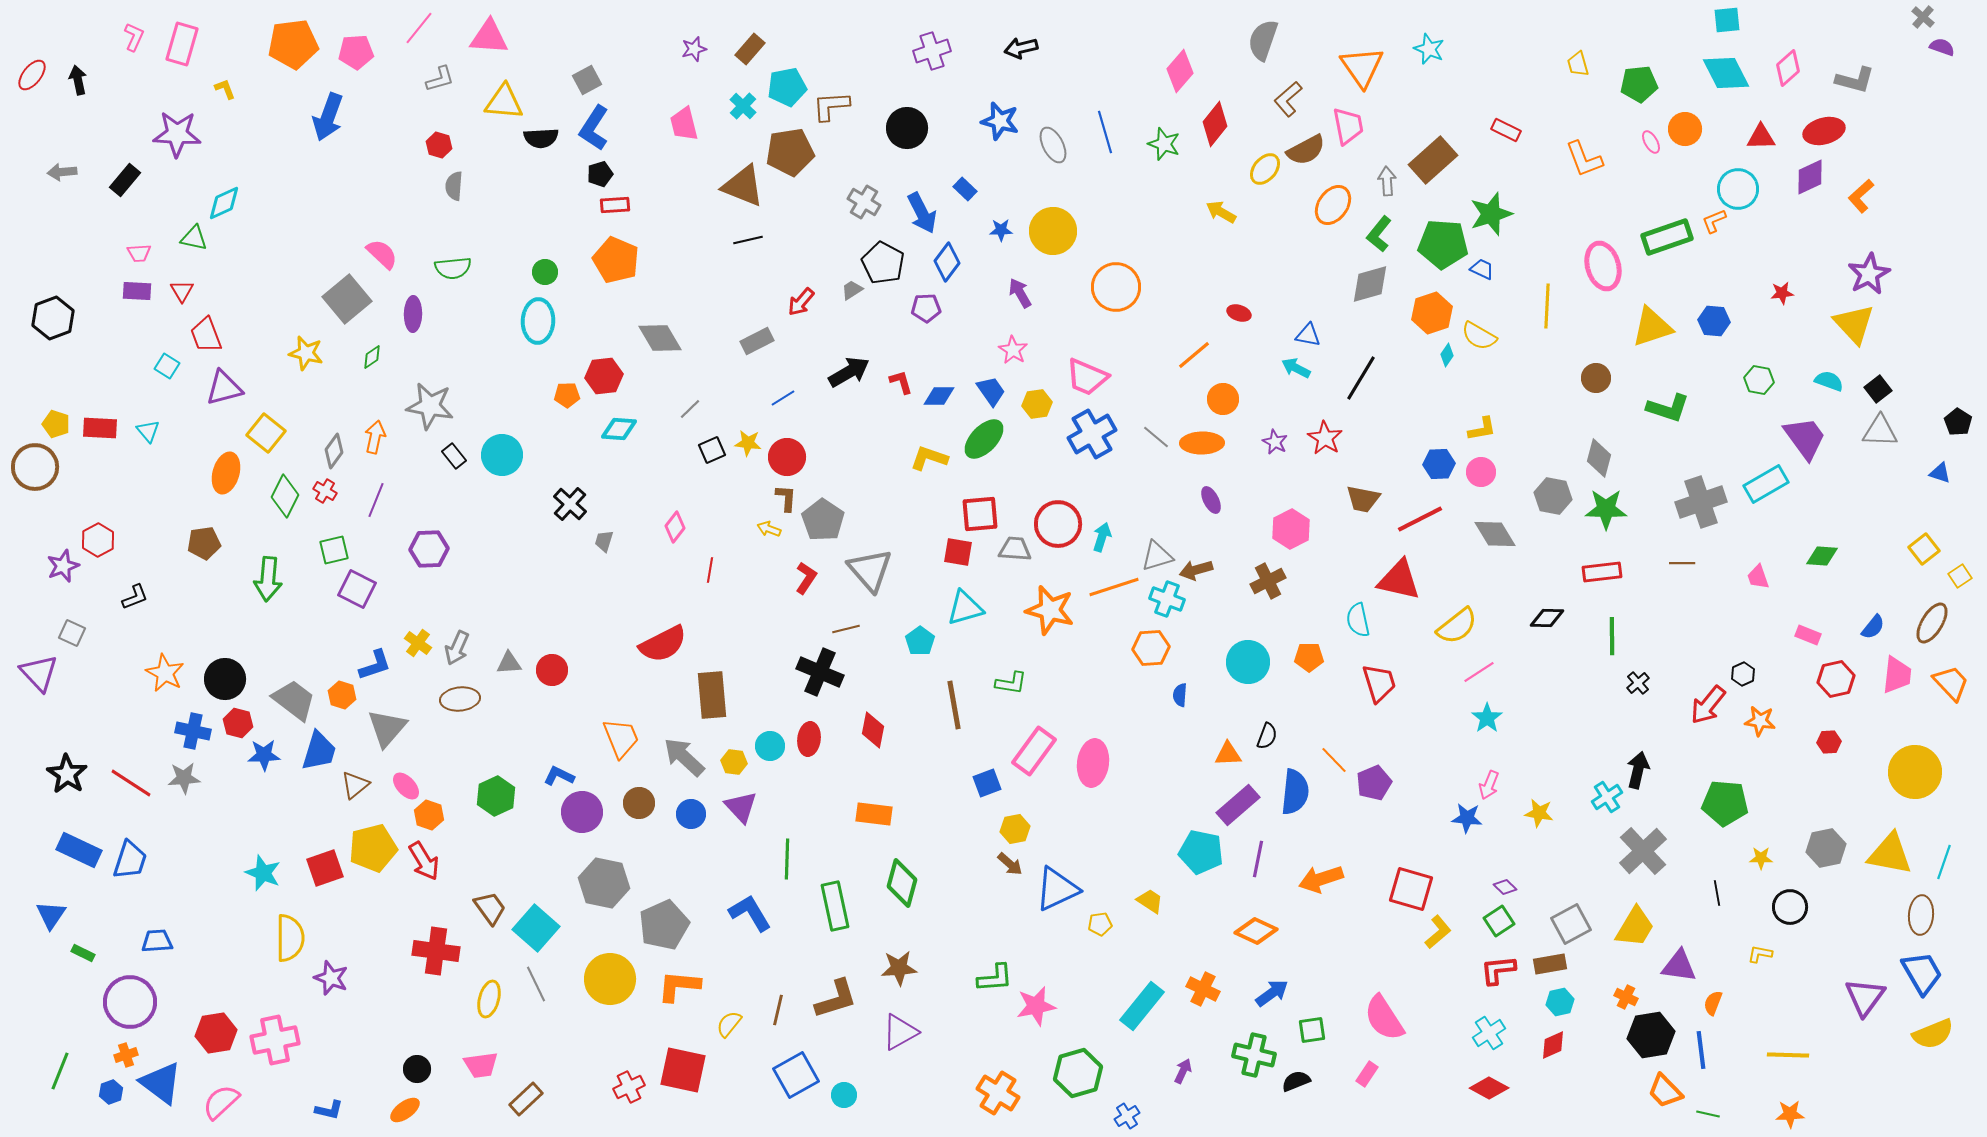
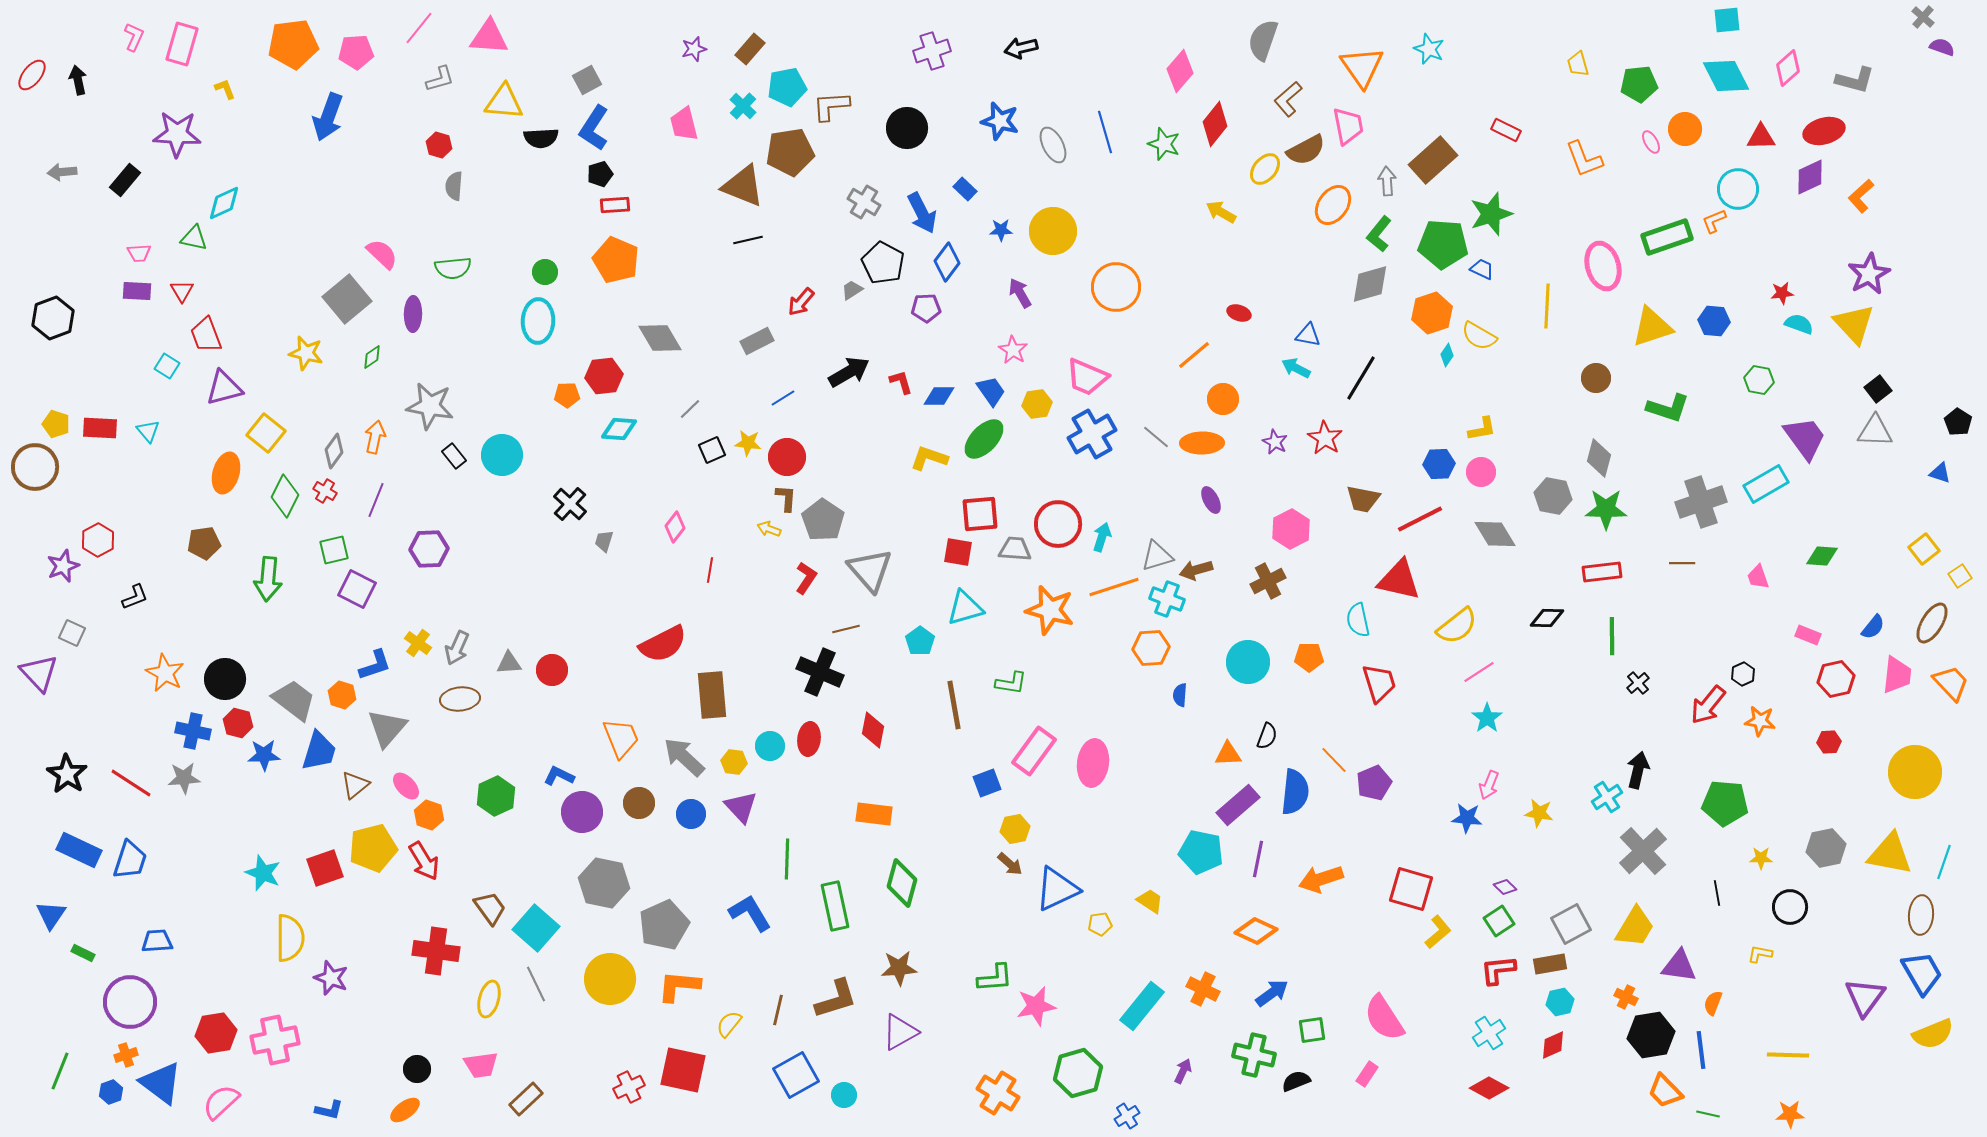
cyan diamond at (1726, 73): moved 3 px down
cyan semicircle at (1829, 381): moved 30 px left, 57 px up
gray triangle at (1880, 431): moved 5 px left
